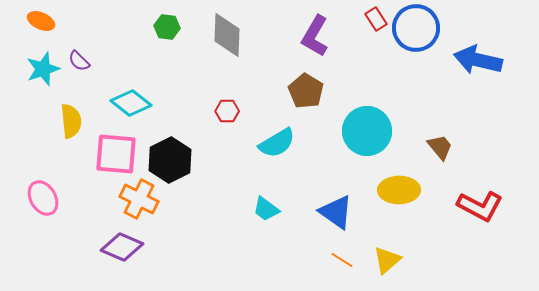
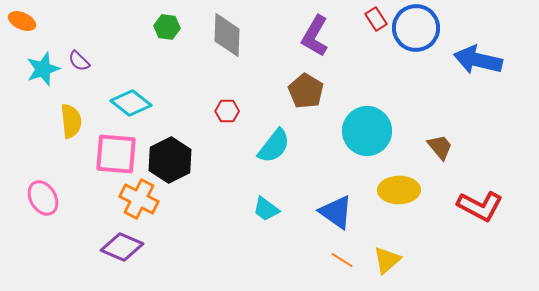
orange ellipse: moved 19 px left
cyan semicircle: moved 3 px left, 3 px down; rotated 21 degrees counterclockwise
